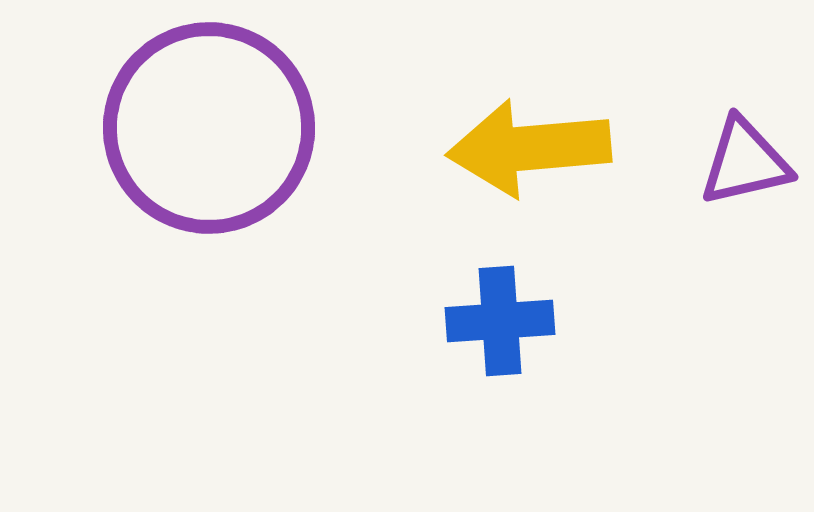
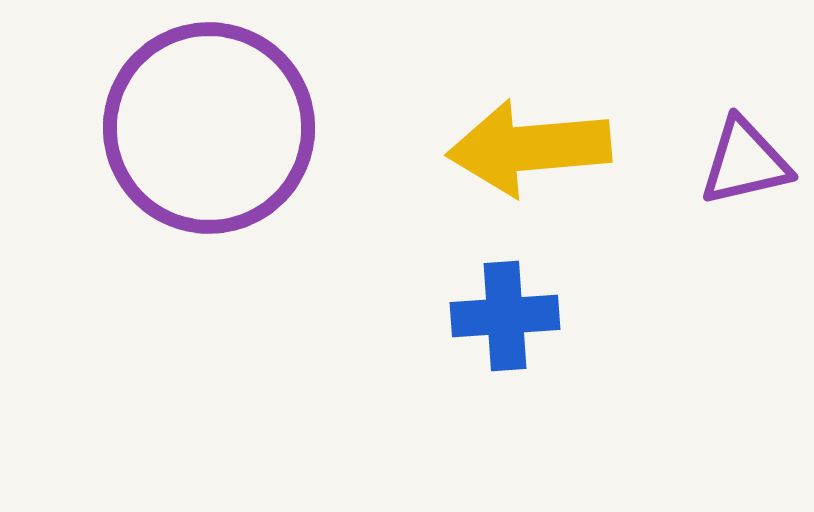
blue cross: moved 5 px right, 5 px up
